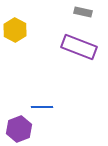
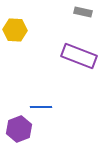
yellow hexagon: rotated 25 degrees counterclockwise
purple rectangle: moved 9 px down
blue line: moved 1 px left
